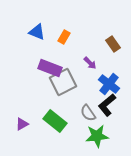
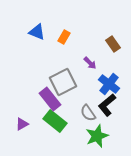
purple rectangle: moved 31 px down; rotated 30 degrees clockwise
green star: rotated 15 degrees counterclockwise
